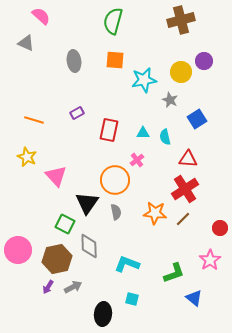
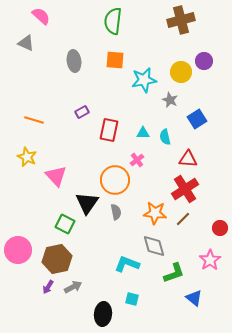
green semicircle: rotated 8 degrees counterclockwise
purple rectangle: moved 5 px right, 1 px up
gray diamond: moved 65 px right; rotated 15 degrees counterclockwise
